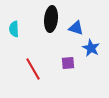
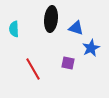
blue star: rotated 18 degrees clockwise
purple square: rotated 16 degrees clockwise
